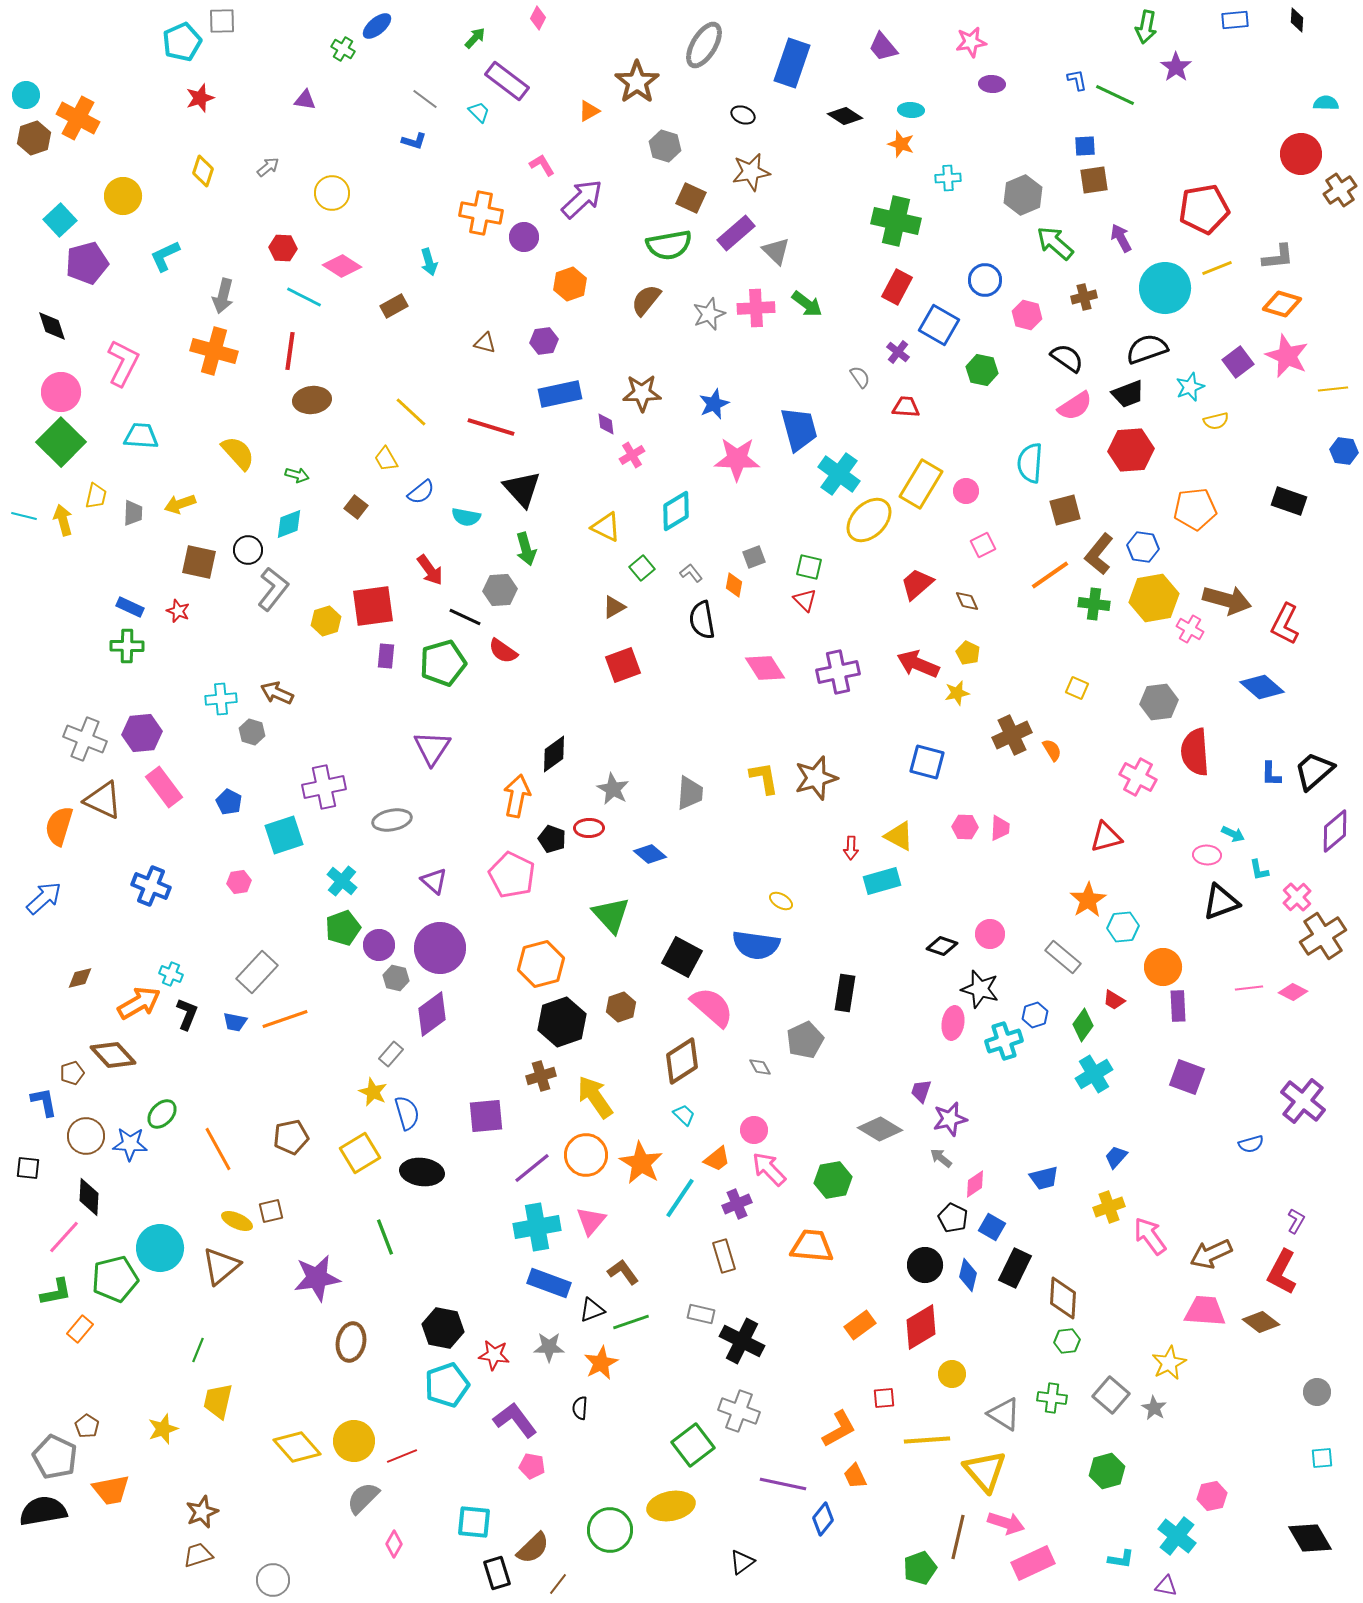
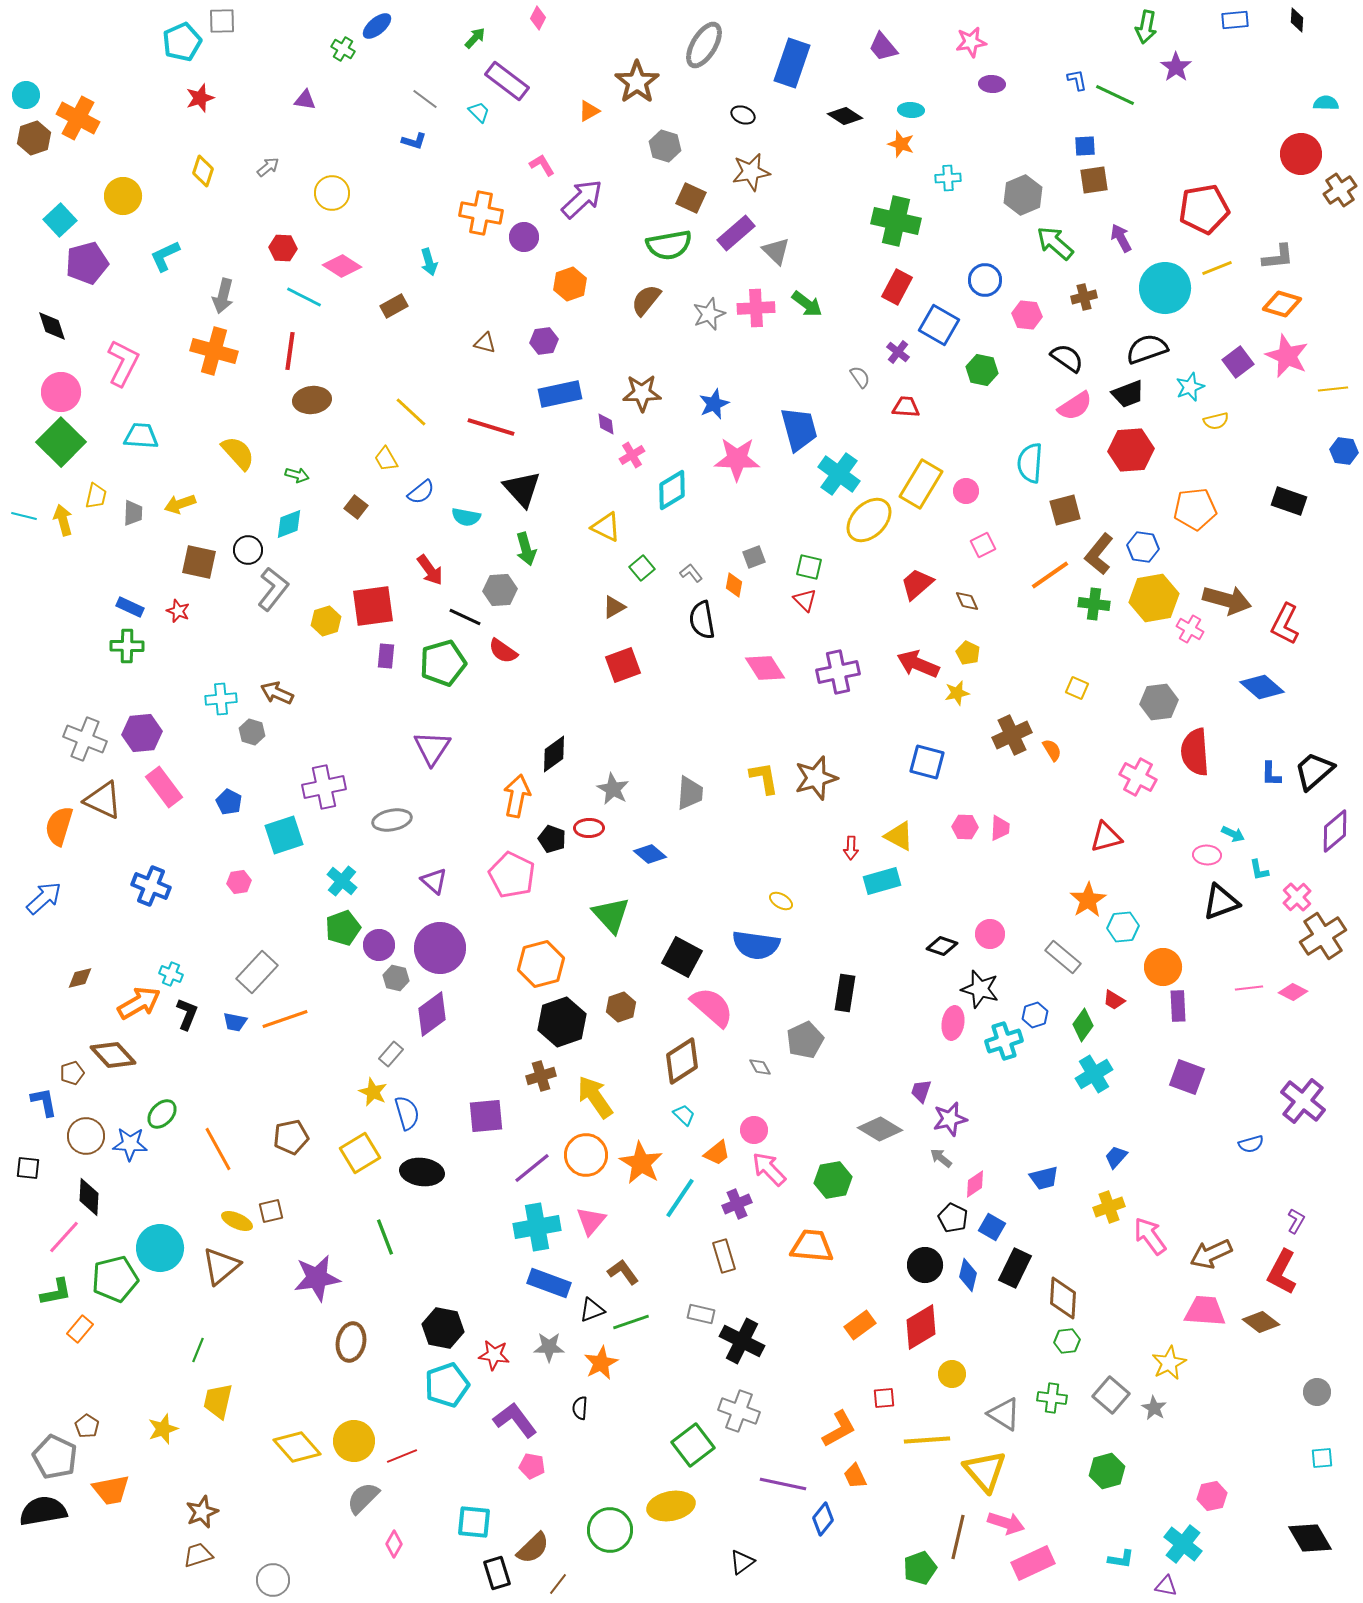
pink hexagon at (1027, 315): rotated 8 degrees counterclockwise
cyan diamond at (676, 511): moved 4 px left, 21 px up
orange trapezoid at (717, 1159): moved 6 px up
cyan cross at (1177, 1536): moved 6 px right, 8 px down
